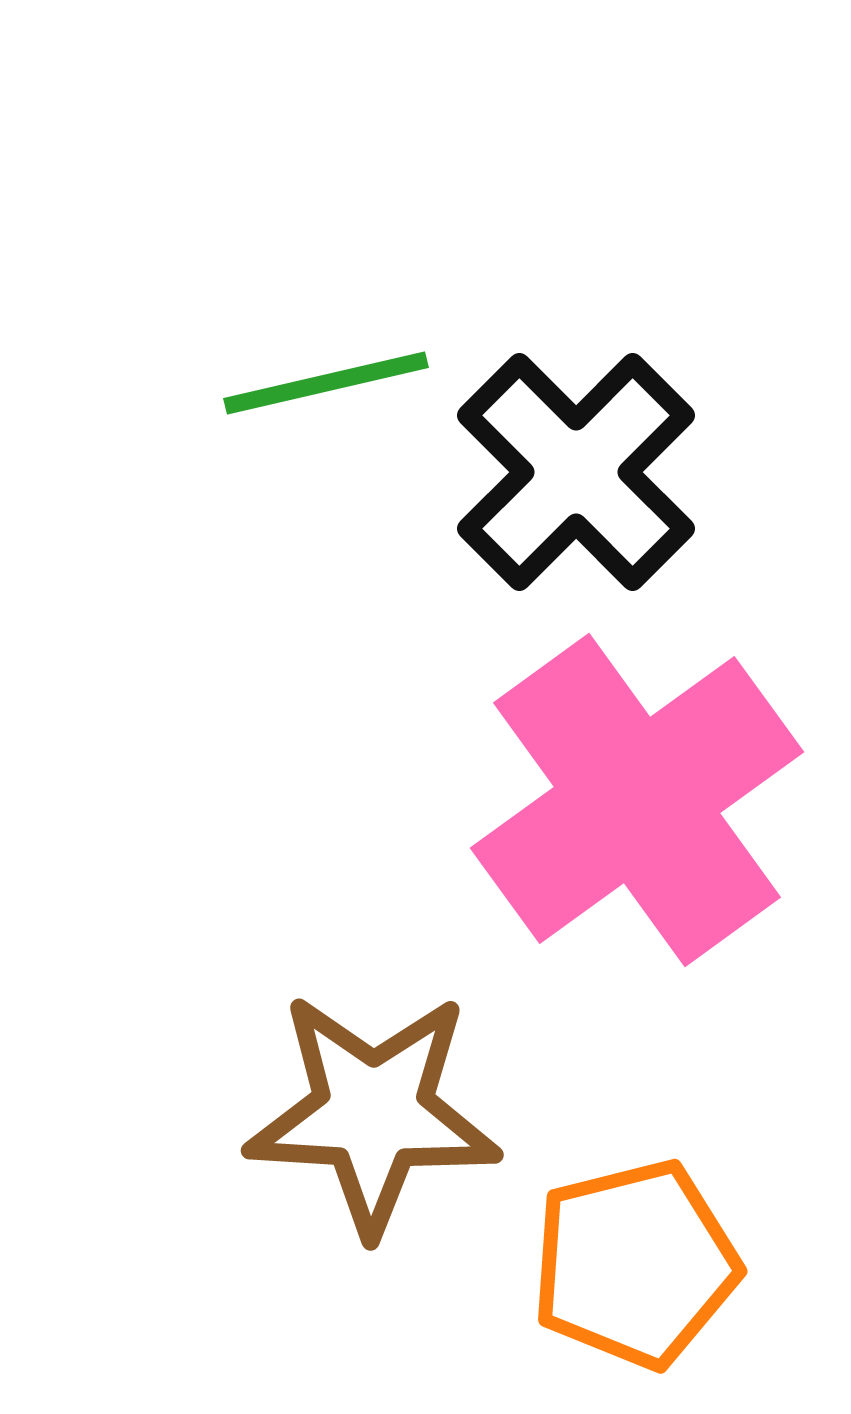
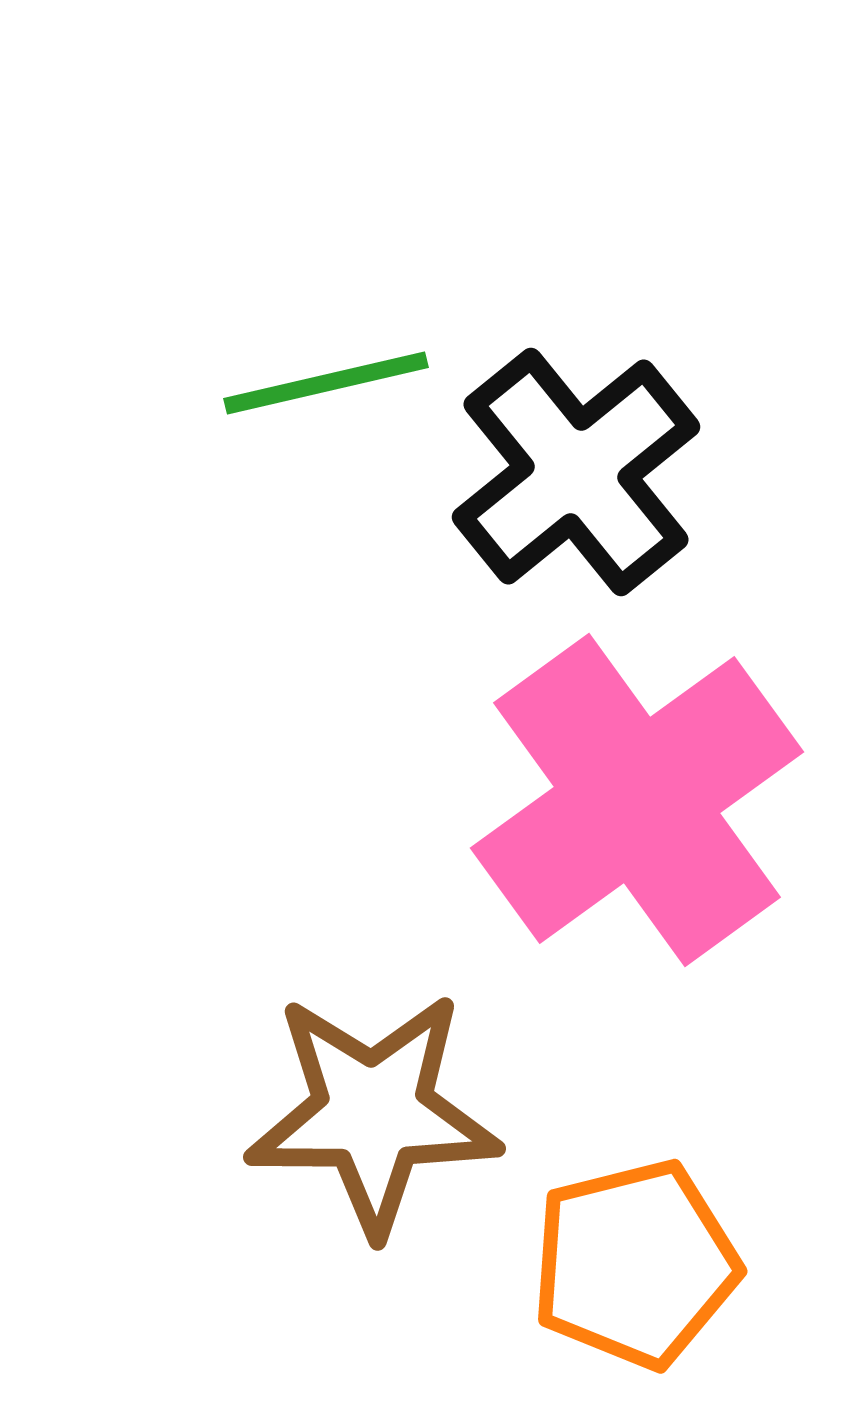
black cross: rotated 6 degrees clockwise
brown star: rotated 3 degrees counterclockwise
